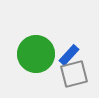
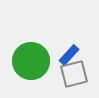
green circle: moved 5 px left, 7 px down
